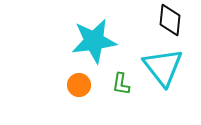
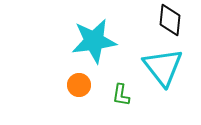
green L-shape: moved 11 px down
